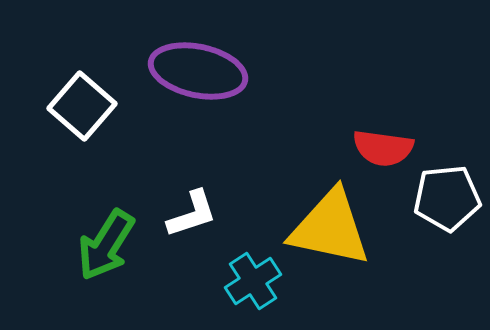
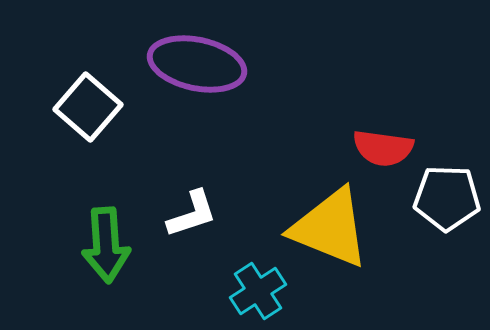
purple ellipse: moved 1 px left, 7 px up
white square: moved 6 px right, 1 px down
white pentagon: rotated 8 degrees clockwise
yellow triangle: rotated 10 degrees clockwise
green arrow: rotated 36 degrees counterclockwise
cyan cross: moved 5 px right, 10 px down
